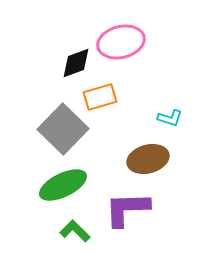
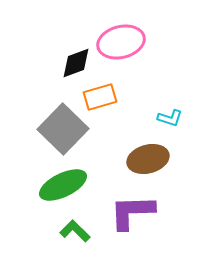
purple L-shape: moved 5 px right, 3 px down
